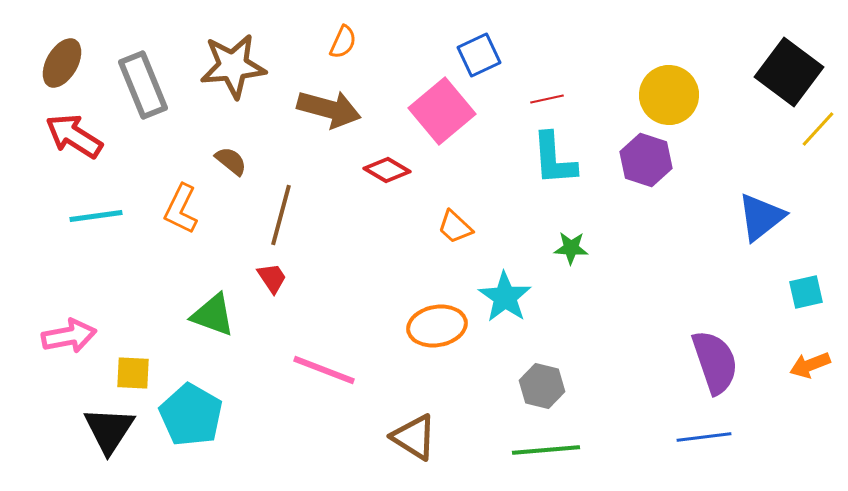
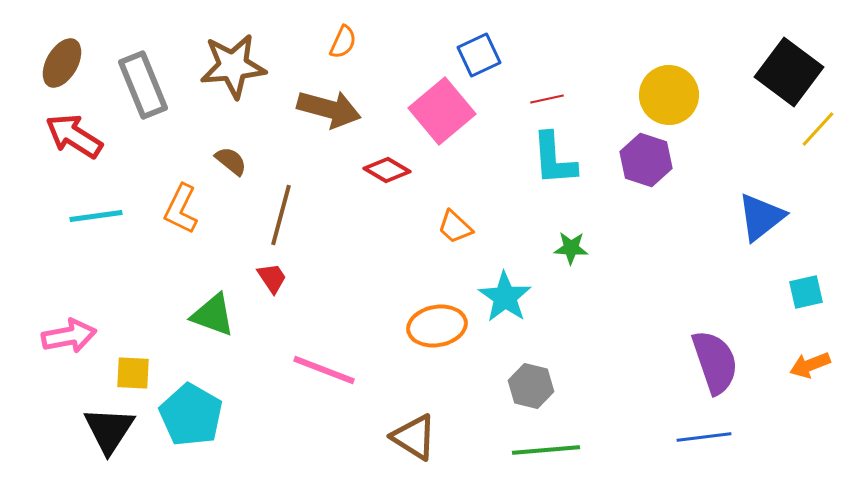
gray hexagon: moved 11 px left
